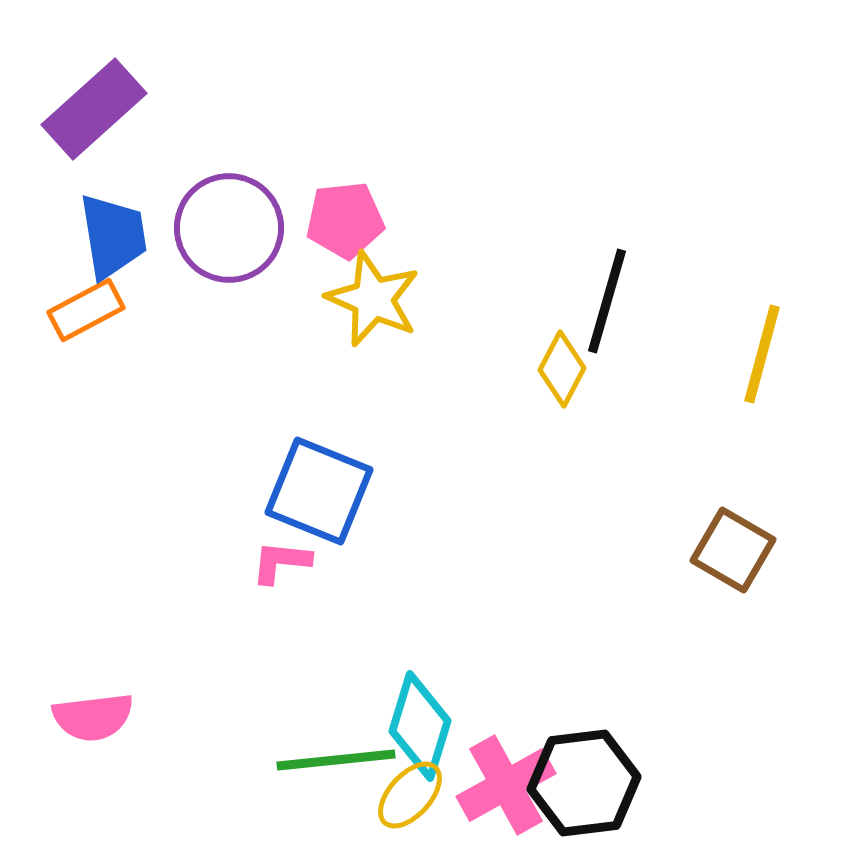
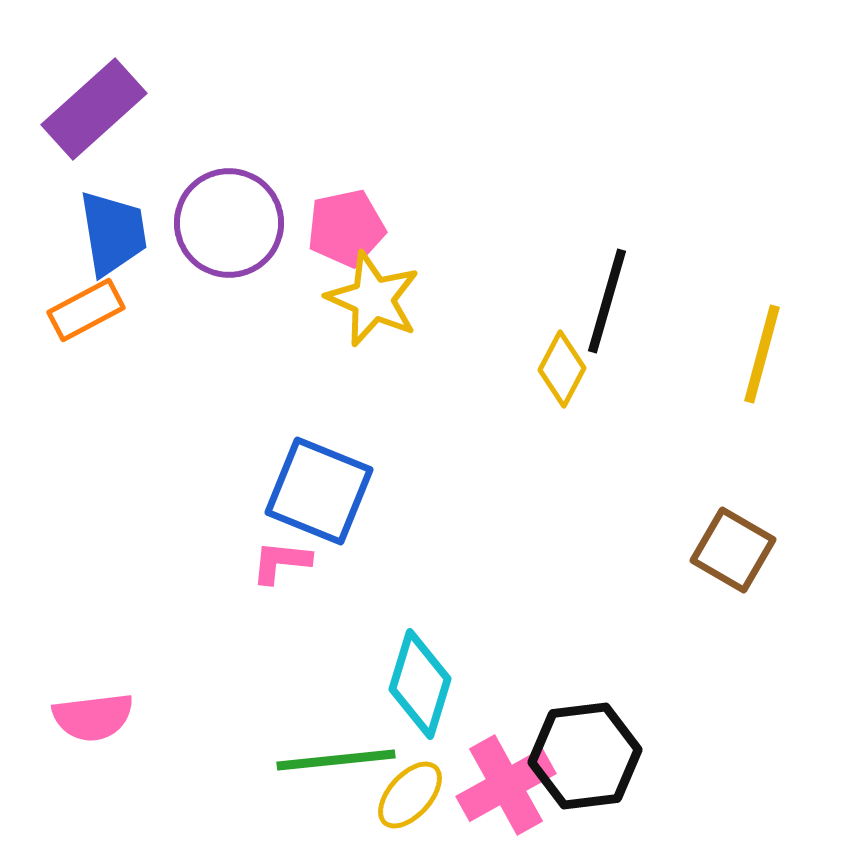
pink pentagon: moved 1 px right, 8 px down; rotated 6 degrees counterclockwise
purple circle: moved 5 px up
blue trapezoid: moved 3 px up
cyan diamond: moved 42 px up
black hexagon: moved 1 px right, 27 px up
